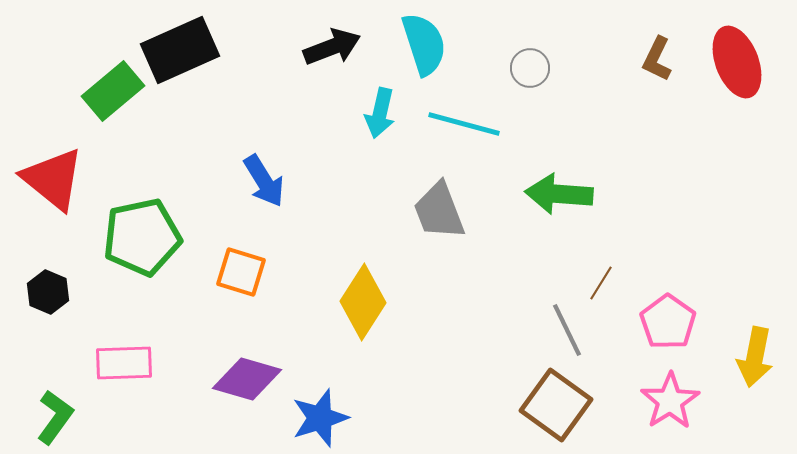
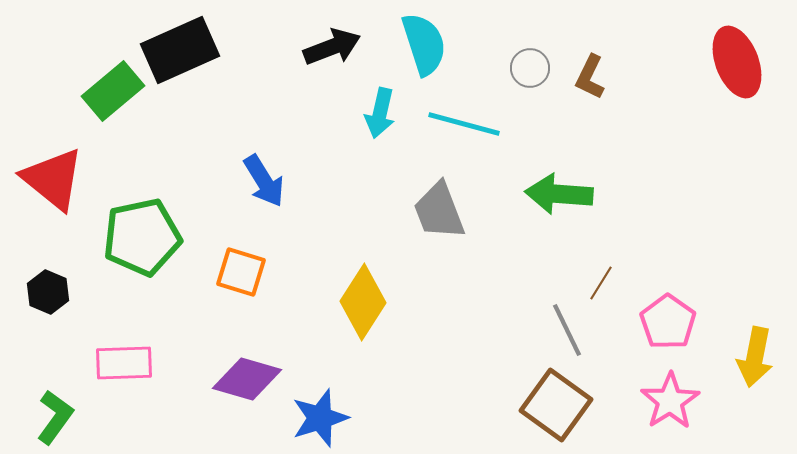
brown L-shape: moved 67 px left, 18 px down
